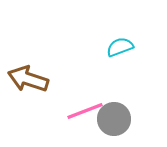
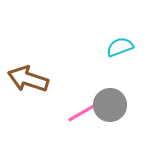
pink line: rotated 9 degrees counterclockwise
gray circle: moved 4 px left, 14 px up
